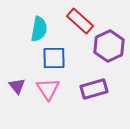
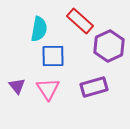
blue square: moved 1 px left, 2 px up
purple rectangle: moved 2 px up
